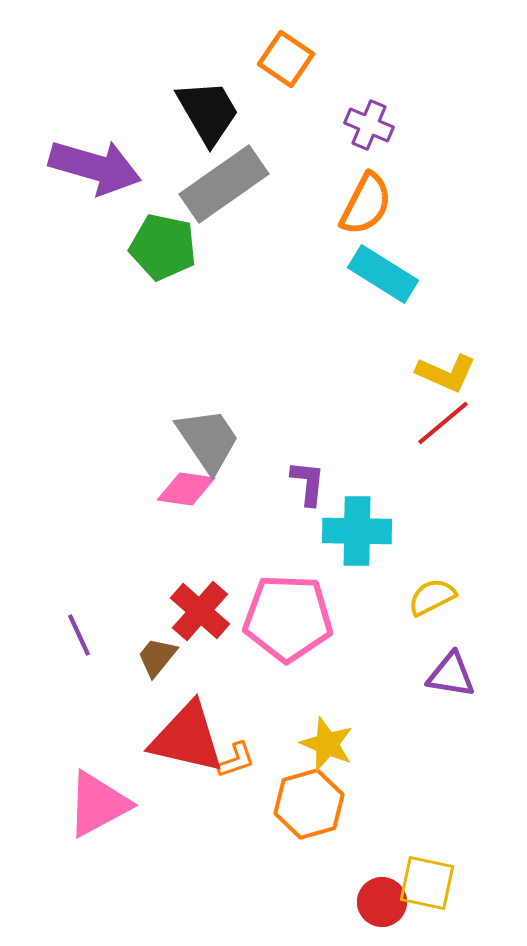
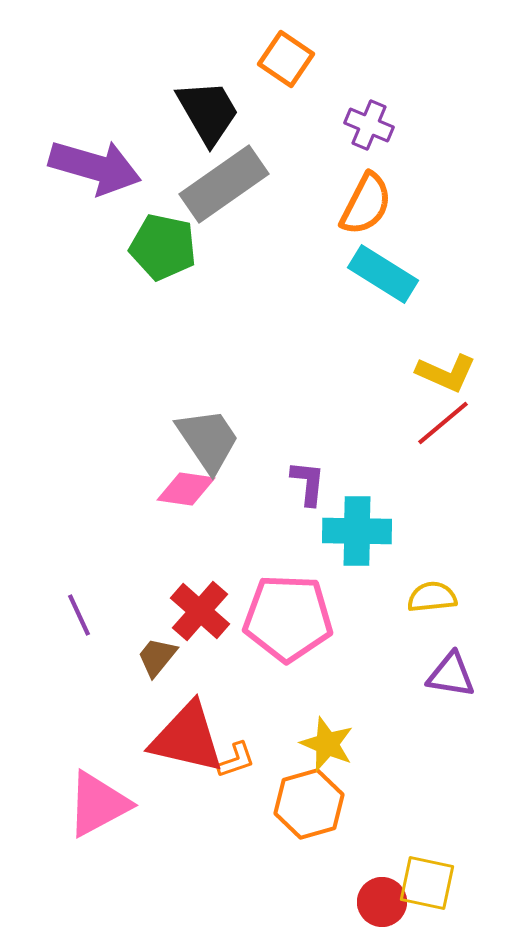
yellow semicircle: rotated 21 degrees clockwise
purple line: moved 20 px up
